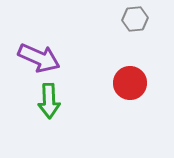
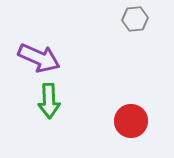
red circle: moved 1 px right, 38 px down
